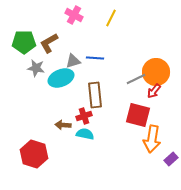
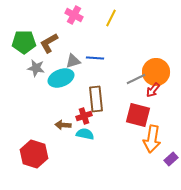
red arrow: moved 1 px left, 1 px up
brown rectangle: moved 1 px right, 4 px down
